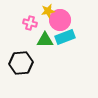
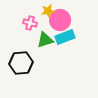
green triangle: rotated 18 degrees counterclockwise
